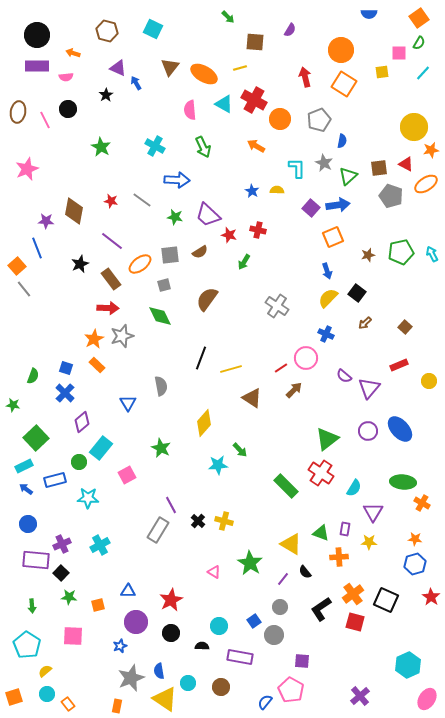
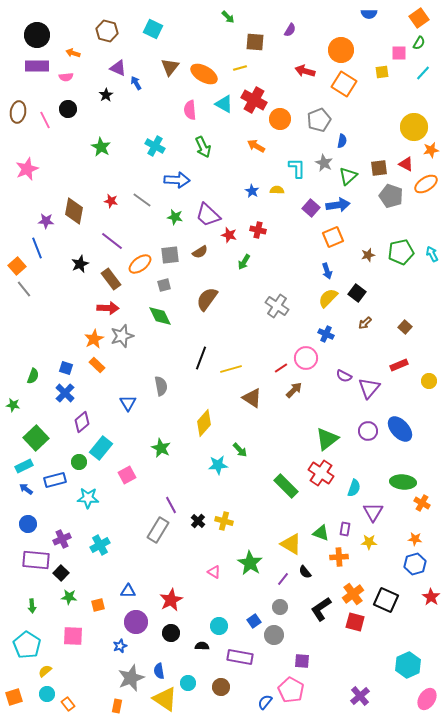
red arrow at (305, 77): moved 6 px up; rotated 60 degrees counterclockwise
purple semicircle at (344, 376): rotated 14 degrees counterclockwise
cyan semicircle at (354, 488): rotated 12 degrees counterclockwise
purple cross at (62, 544): moved 5 px up
